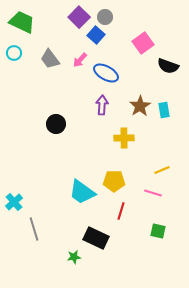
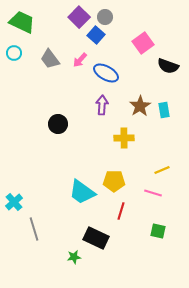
black circle: moved 2 px right
